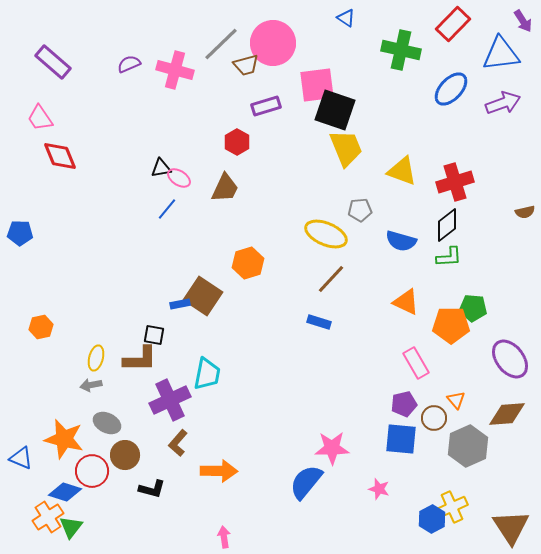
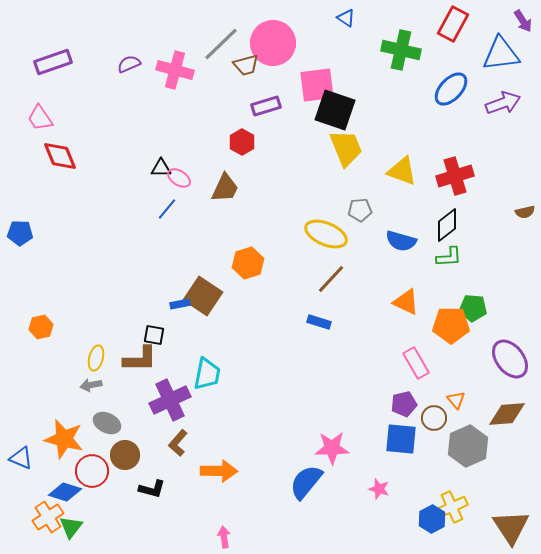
red rectangle at (453, 24): rotated 16 degrees counterclockwise
purple rectangle at (53, 62): rotated 60 degrees counterclockwise
red hexagon at (237, 142): moved 5 px right
black triangle at (161, 168): rotated 10 degrees clockwise
red cross at (455, 182): moved 6 px up
